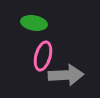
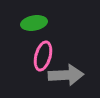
green ellipse: rotated 20 degrees counterclockwise
